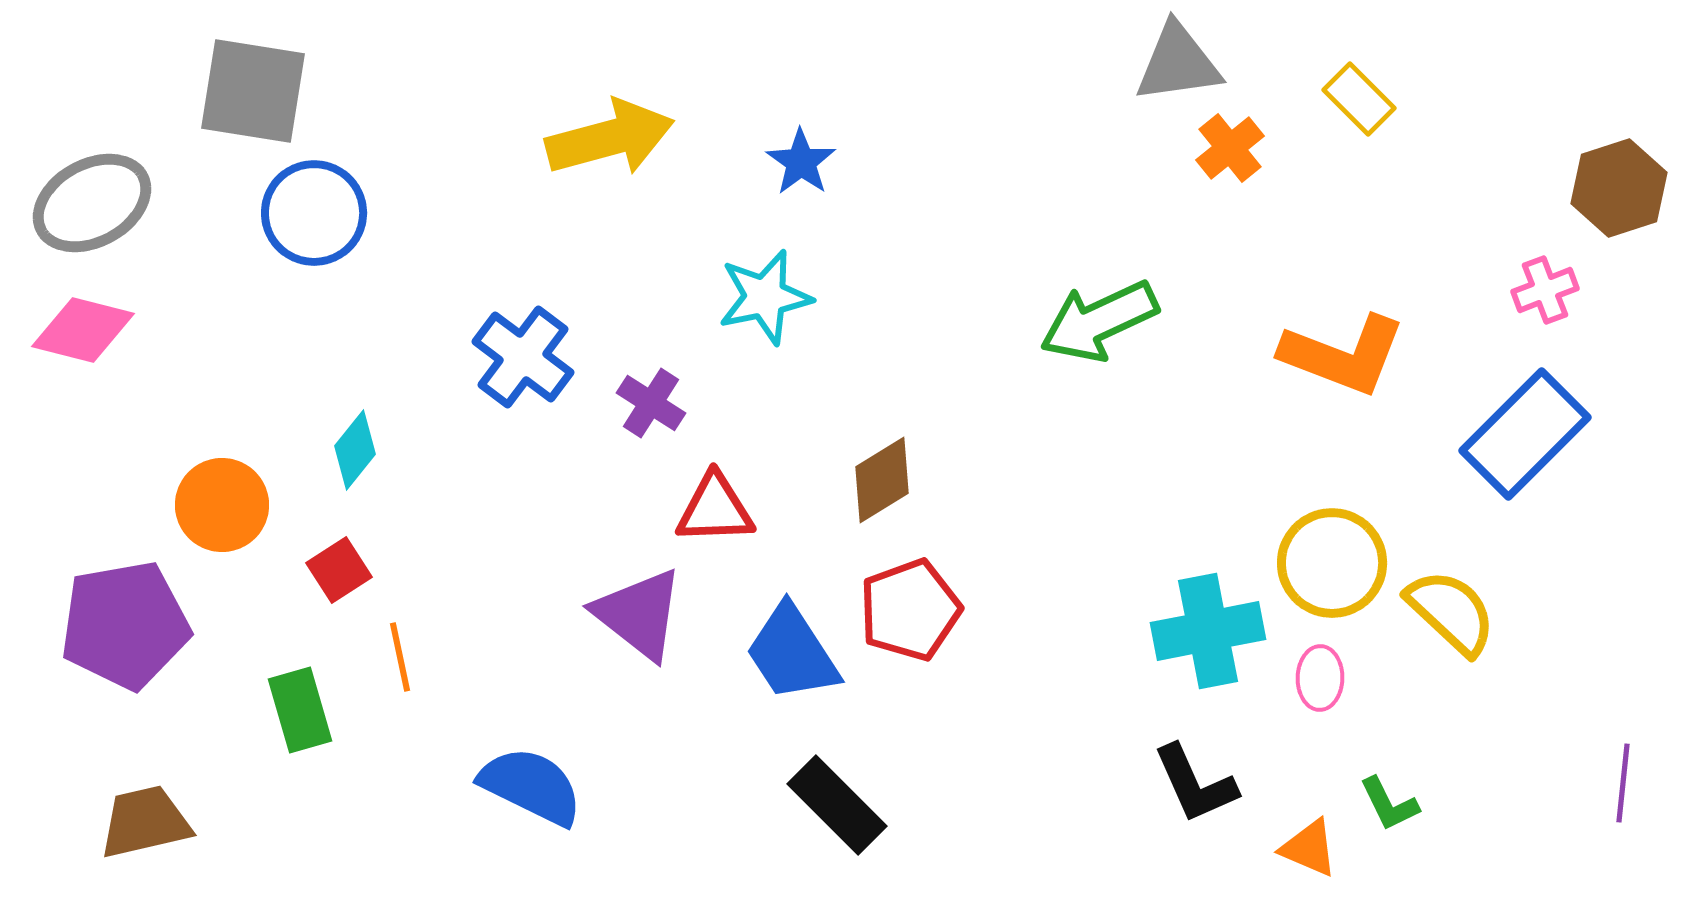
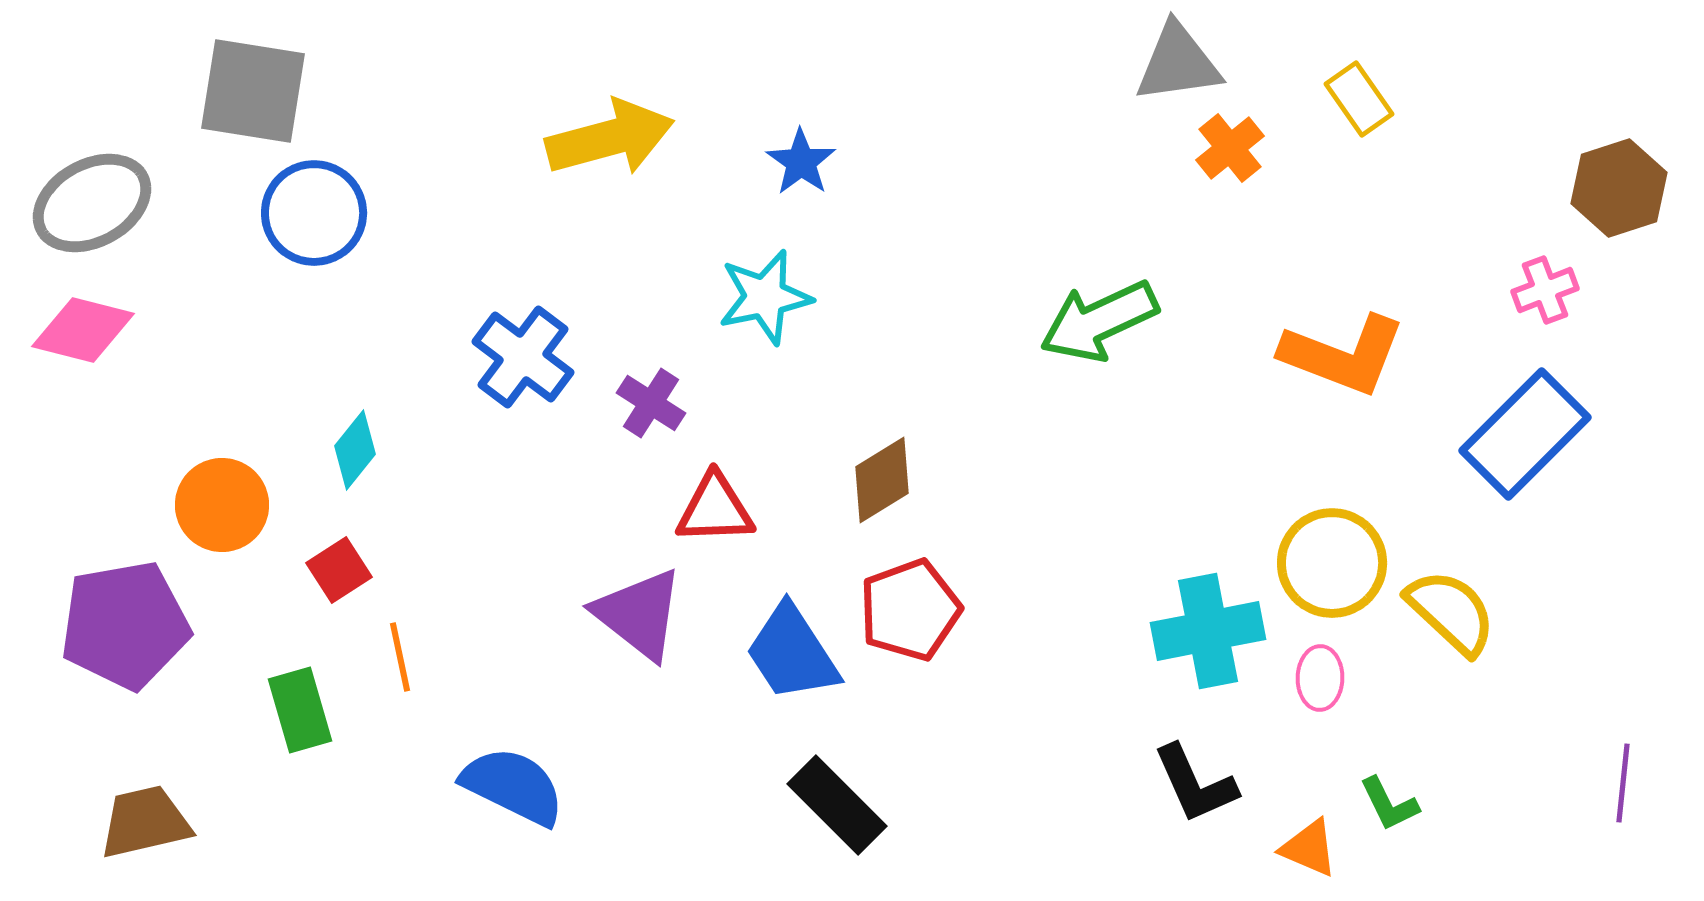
yellow rectangle: rotated 10 degrees clockwise
blue semicircle: moved 18 px left
